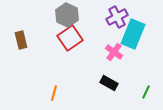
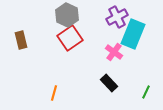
black rectangle: rotated 18 degrees clockwise
